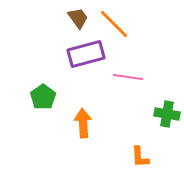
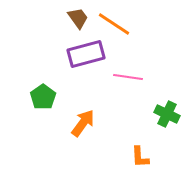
orange line: rotated 12 degrees counterclockwise
green cross: rotated 15 degrees clockwise
orange arrow: rotated 40 degrees clockwise
